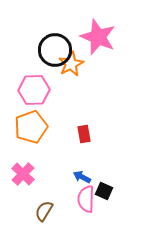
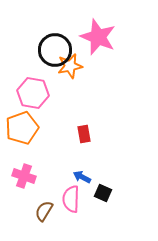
orange star: moved 1 px left, 2 px down; rotated 15 degrees clockwise
pink hexagon: moved 1 px left, 3 px down; rotated 12 degrees clockwise
orange pentagon: moved 9 px left, 1 px down
pink cross: moved 1 px right, 2 px down; rotated 25 degrees counterclockwise
black square: moved 1 px left, 2 px down
pink semicircle: moved 15 px left
